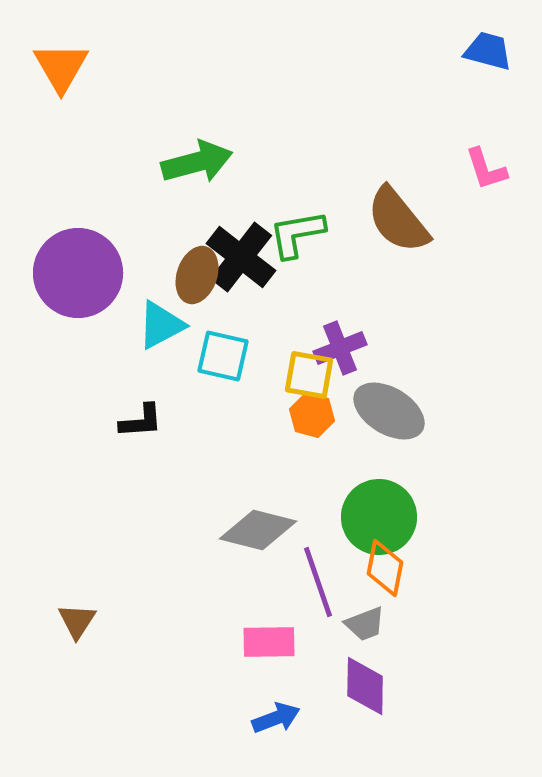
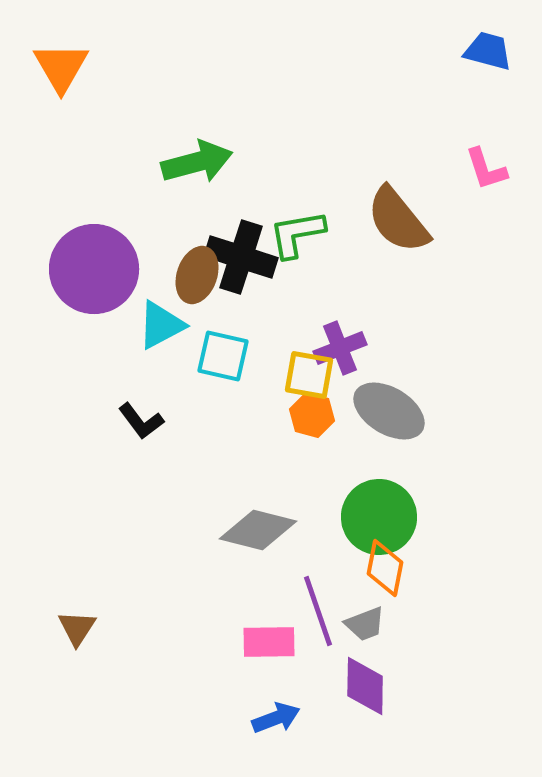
black cross: rotated 20 degrees counterclockwise
purple circle: moved 16 px right, 4 px up
black L-shape: rotated 57 degrees clockwise
purple line: moved 29 px down
brown triangle: moved 7 px down
